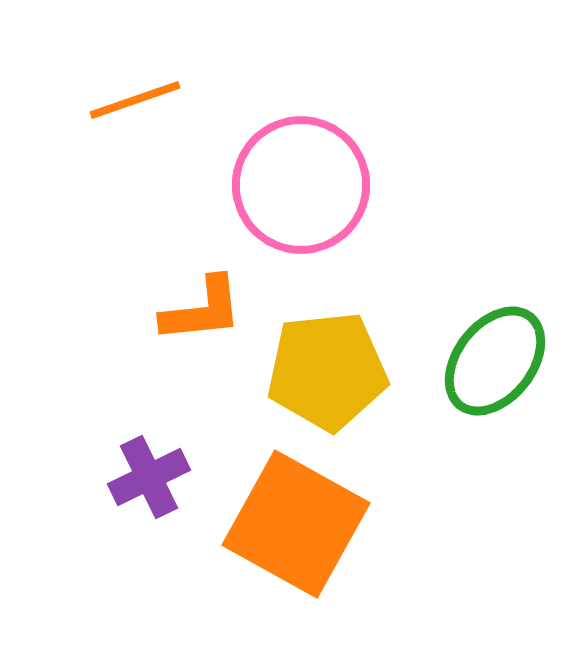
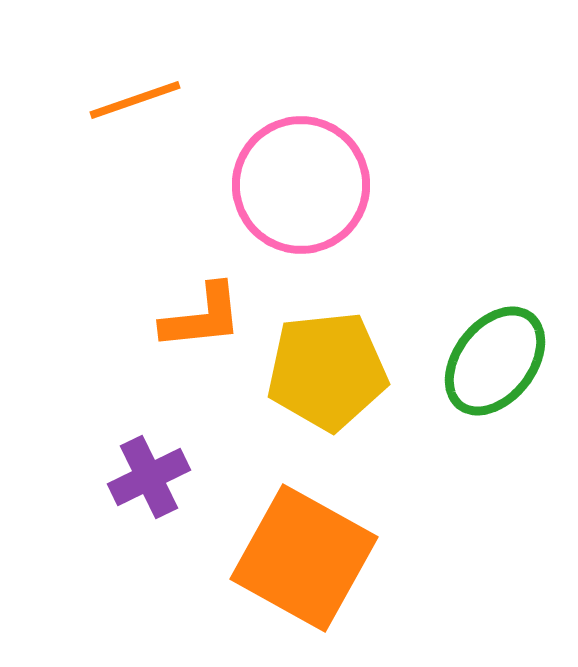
orange L-shape: moved 7 px down
orange square: moved 8 px right, 34 px down
